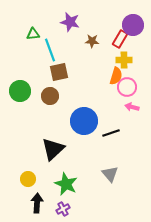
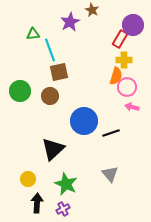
purple star: rotated 30 degrees clockwise
brown star: moved 31 px up; rotated 24 degrees clockwise
